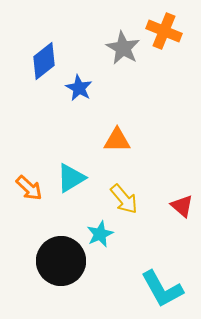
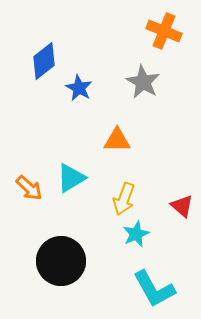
gray star: moved 20 px right, 34 px down
yellow arrow: rotated 60 degrees clockwise
cyan star: moved 36 px right
cyan L-shape: moved 8 px left
